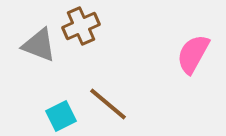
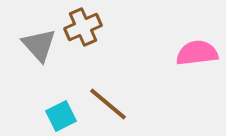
brown cross: moved 2 px right, 1 px down
gray triangle: rotated 27 degrees clockwise
pink semicircle: moved 4 px right, 1 px up; rotated 54 degrees clockwise
